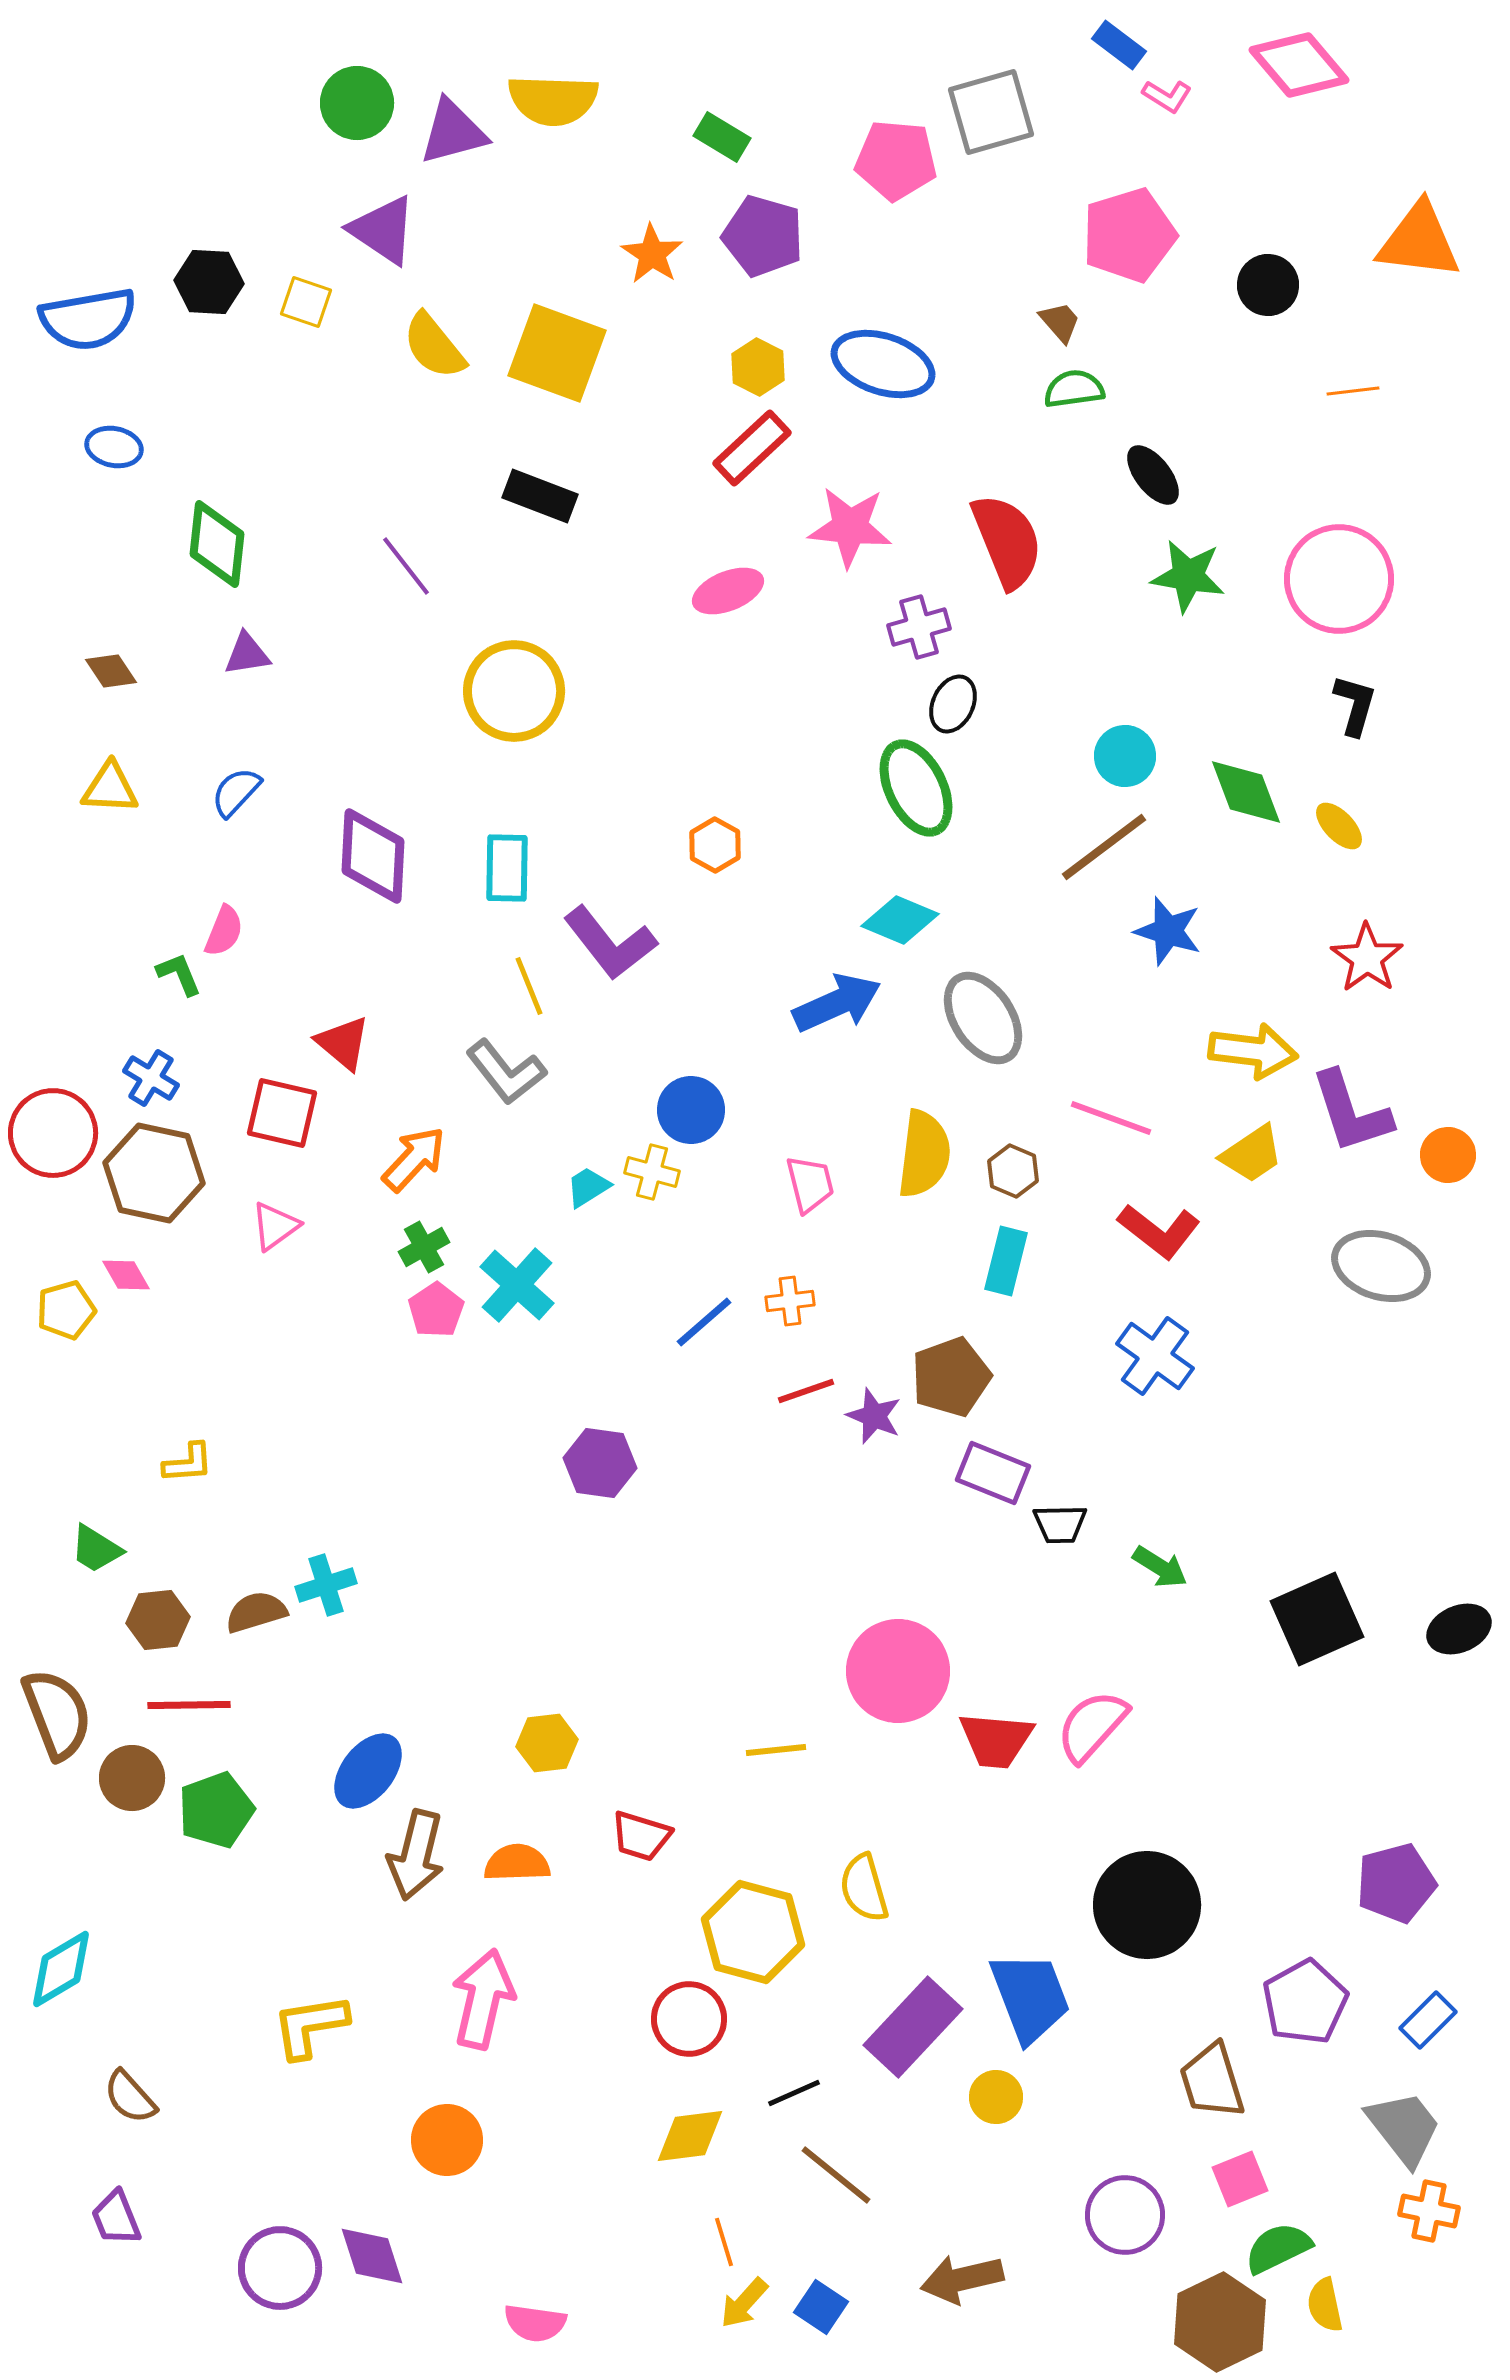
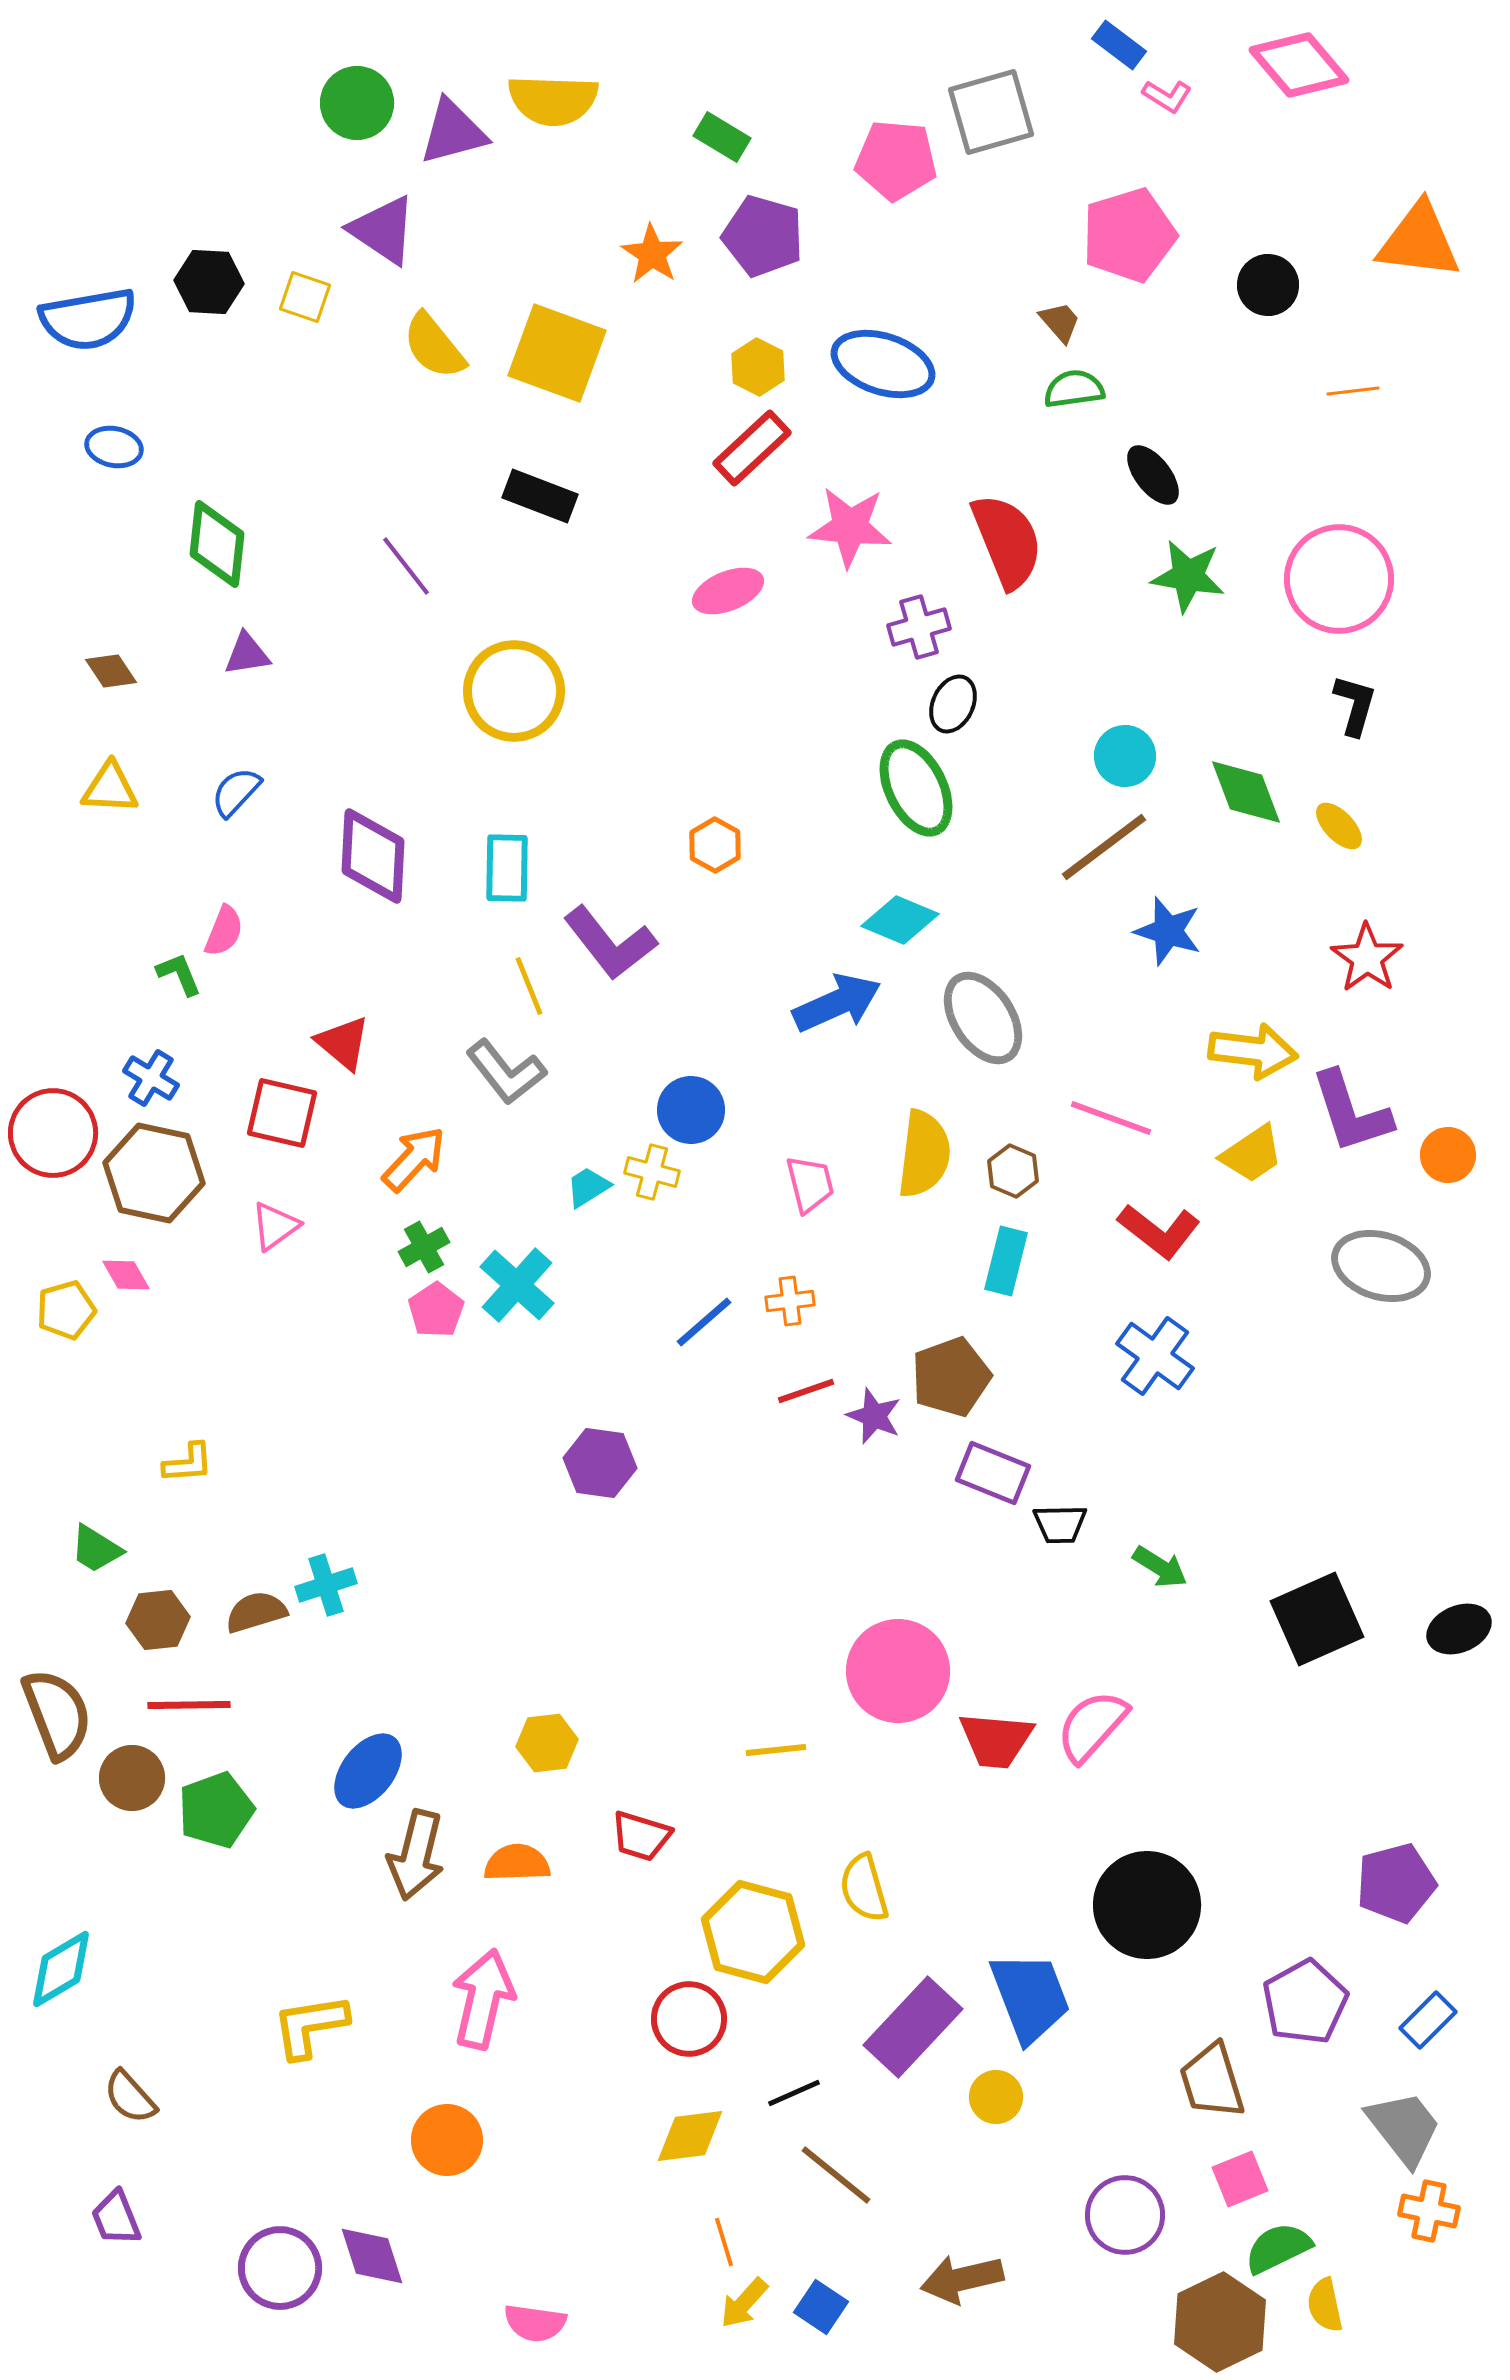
yellow square at (306, 302): moved 1 px left, 5 px up
